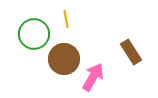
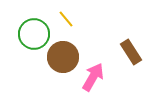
yellow line: rotated 30 degrees counterclockwise
brown circle: moved 1 px left, 2 px up
